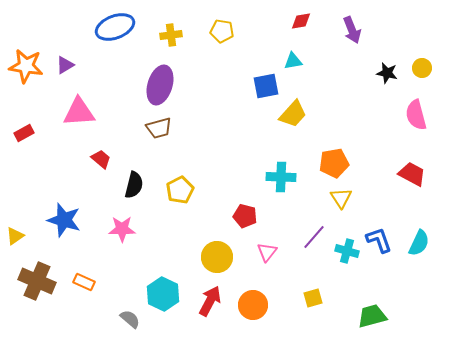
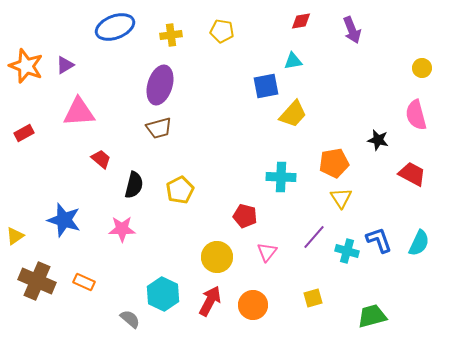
orange star at (26, 66): rotated 12 degrees clockwise
black star at (387, 73): moved 9 px left, 67 px down
